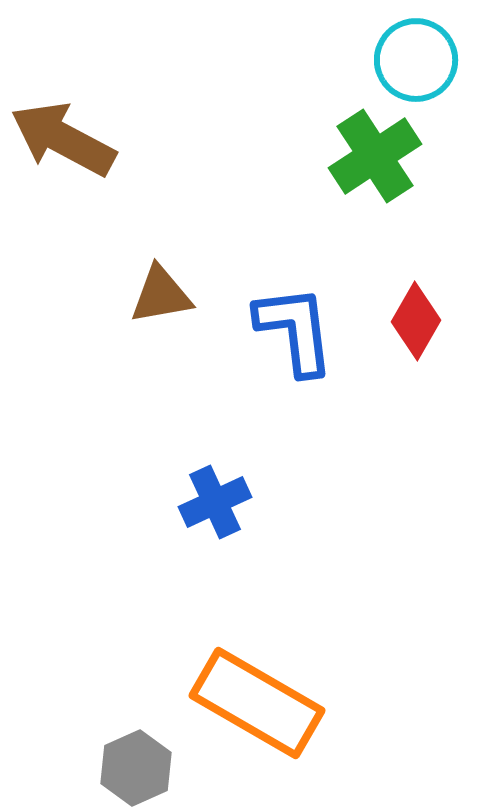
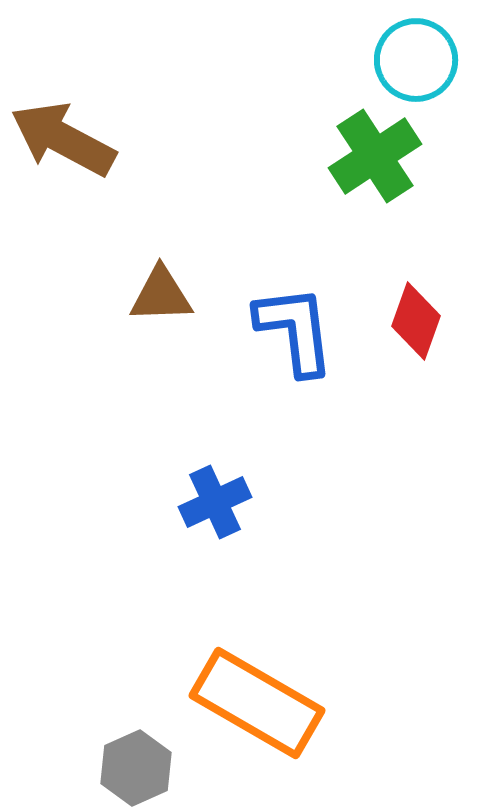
brown triangle: rotated 8 degrees clockwise
red diamond: rotated 10 degrees counterclockwise
